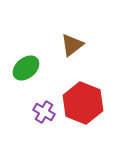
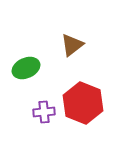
green ellipse: rotated 16 degrees clockwise
purple cross: rotated 35 degrees counterclockwise
